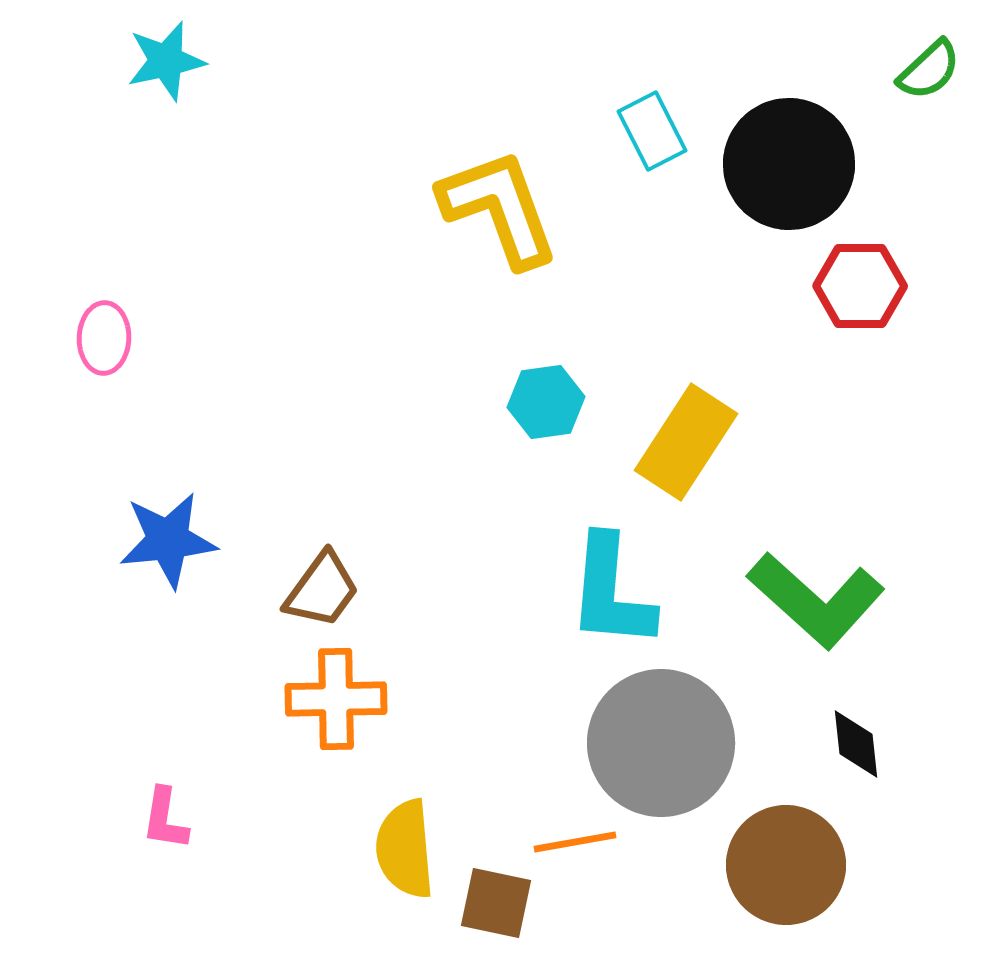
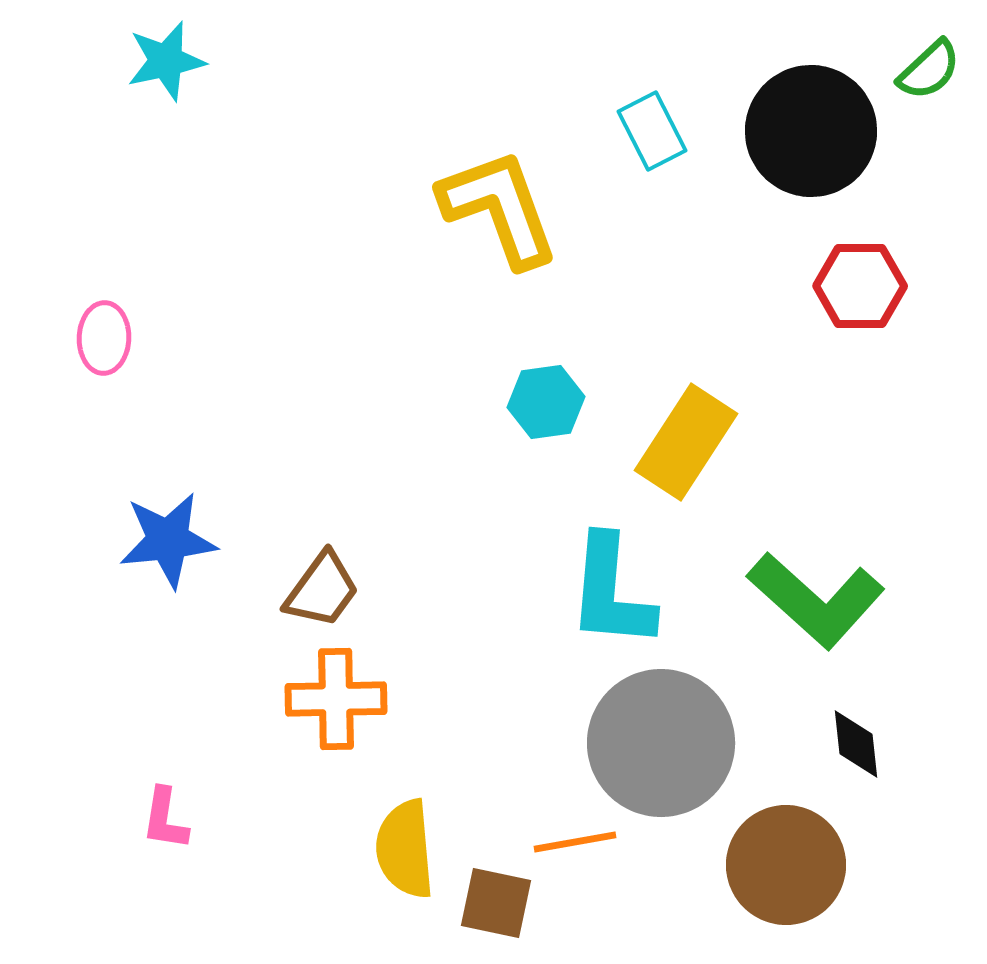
black circle: moved 22 px right, 33 px up
